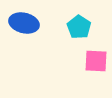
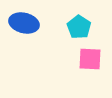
pink square: moved 6 px left, 2 px up
